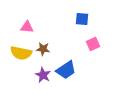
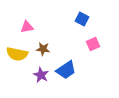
blue square: rotated 24 degrees clockwise
pink triangle: rotated 16 degrees counterclockwise
yellow semicircle: moved 4 px left, 1 px down
purple star: moved 2 px left
